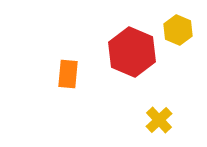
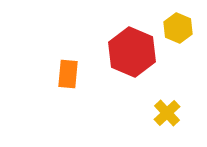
yellow hexagon: moved 2 px up
yellow cross: moved 8 px right, 7 px up
